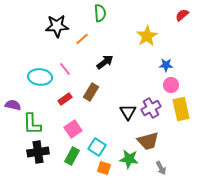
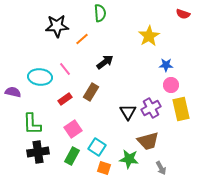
red semicircle: moved 1 px right, 1 px up; rotated 120 degrees counterclockwise
yellow star: moved 2 px right
purple semicircle: moved 13 px up
